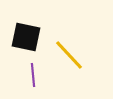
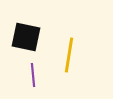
yellow line: rotated 52 degrees clockwise
